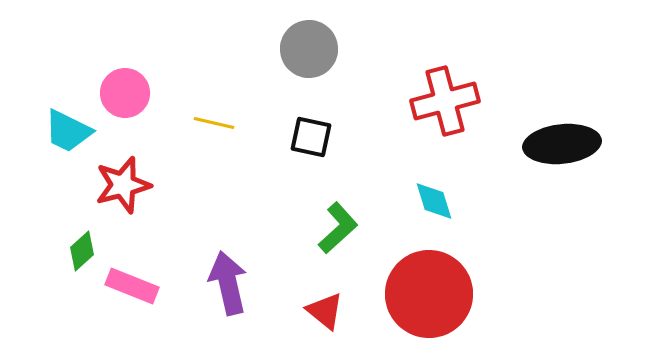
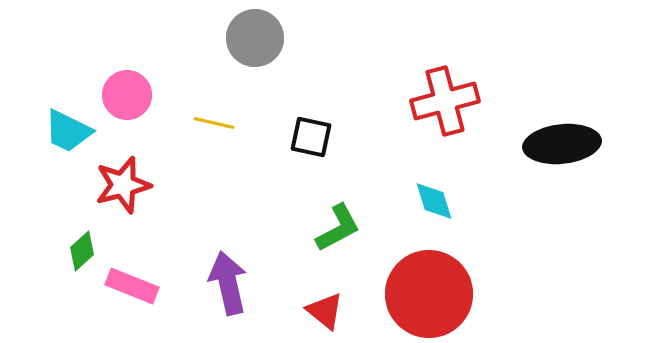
gray circle: moved 54 px left, 11 px up
pink circle: moved 2 px right, 2 px down
green L-shape: rotated 14 degrees clockwise
